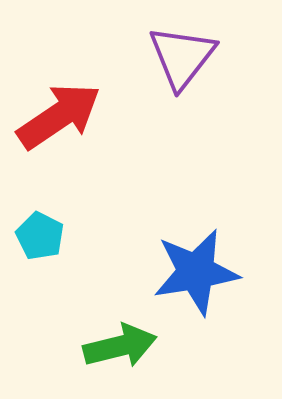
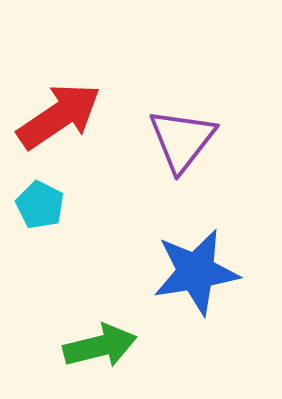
purple triangle: moved 83 px down
cyan pentagon: moved 31 px up
green arrow: moved 20 px left
